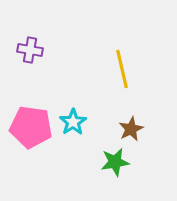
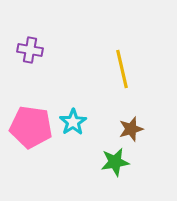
brown star: rotated 10 degrees clockwise
